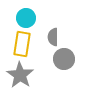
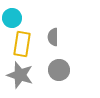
cyan circle: moved 14 px left
gray circle: moved 5 px left, 11 px down
gray star: rotated 16 degrees counterclockwise
